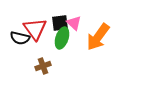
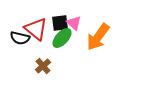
red triangle: moved 1 px right; rotated 15 degrees counterclockwise
green ellipse: rotated 25 degrees clockwise
brown cross: rotated 21 degrees counterclockwise
